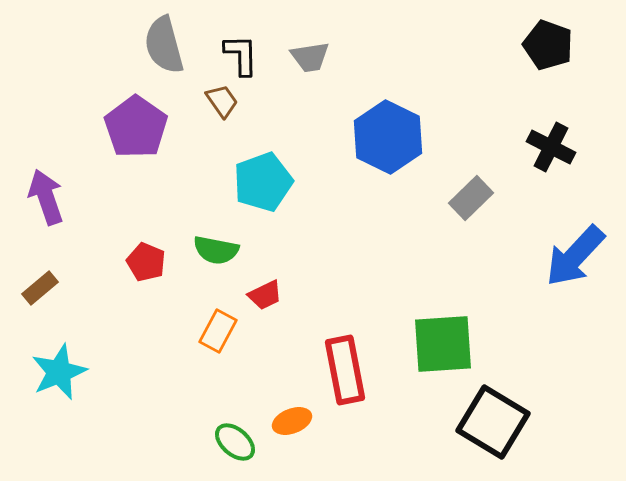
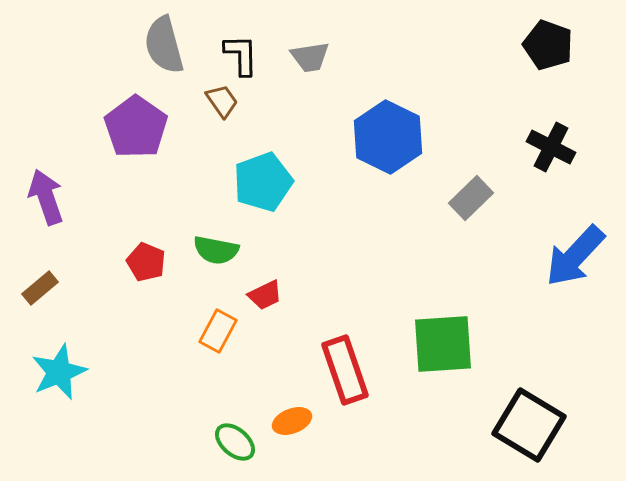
red rectangle: rotated 8 degrees counterclockwise
black square: moved 36 px right, 3 px down
